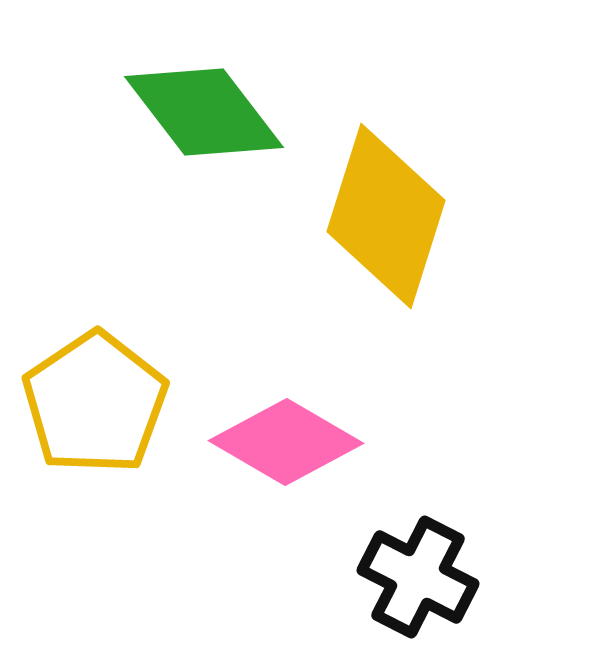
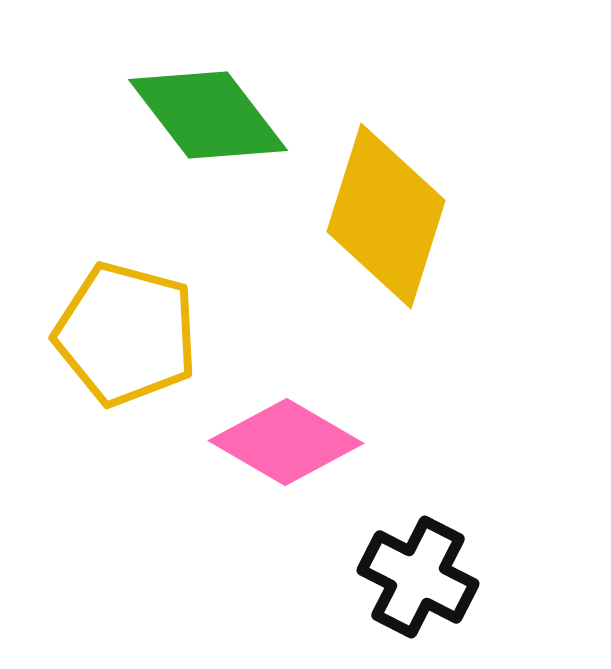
green diamond: moved 4 px right, 3 px down
yellow pentagon: moved 31 px right, 69 px up; rotated 23 degrees counterclockwise
